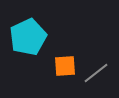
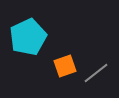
orange square: rotated 15 degrees counterclockwise
